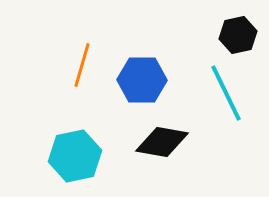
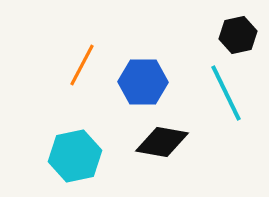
orange line: rotated 12 degrees clockwise
blue hexagon: moved 1 px right, 2 px down
